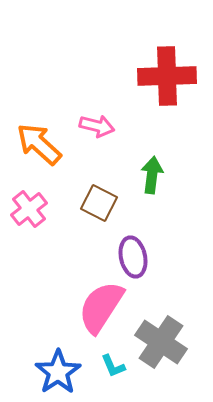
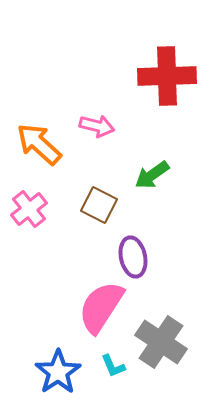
green arrow: rotated 132 degrees counterclockwise
brown square: moved 2 px down
